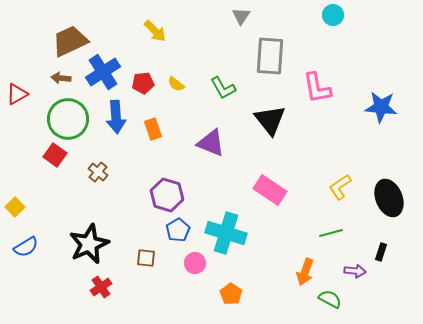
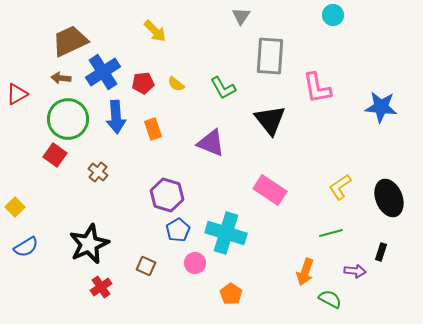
brown square: moved 8 px down; rotated 18 degrees clockwise
